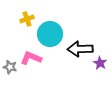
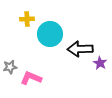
yellow cross: rotated 16 degrees clockwise
pink L-shape: moved 20 px down
gray star: rotated 24 degrees counterclockwise
